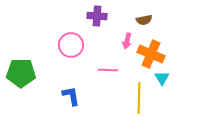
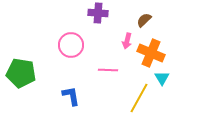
purple cross: moved 1 px right, 3 px up
brown semicircle: rotated 147 degrees clockwise
orange cross: moved 1 px up
green pentagon: rotated 8 degrees clockwise
yellow line: rotated 28 degrees clockwise
